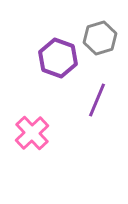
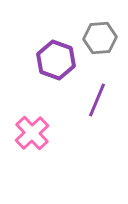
gray hexagon: rotated 12 degrees clockwise
purple hexagon: moved 2 px left, 2 px down
